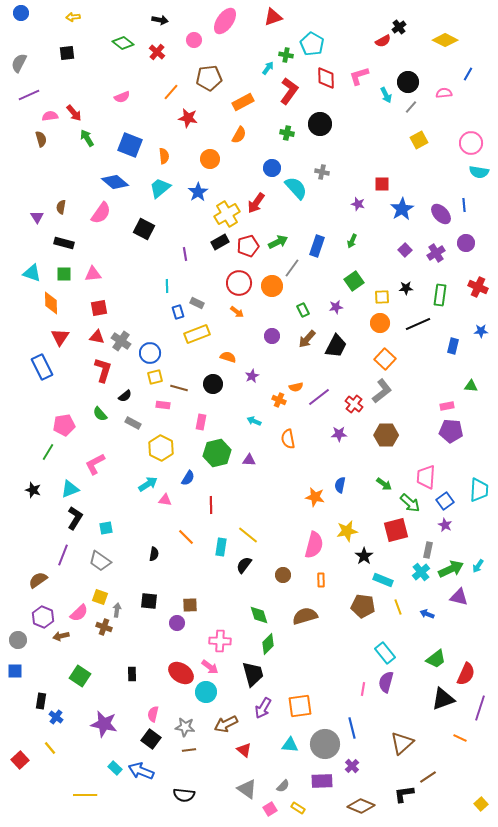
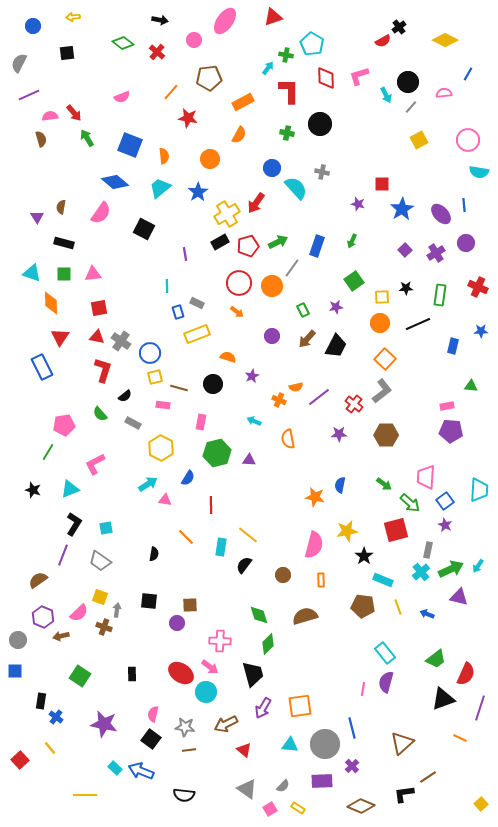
blue circle at (21, 13): moved 12 px right, 13 px down
red L-shape at (289, 91): rotated 36 degrees counterclockwise
pink circle at (471, 143): moved 3 px left, 3 px up
black L-shape at (75, 518): moved 1 px left, 6 px down
